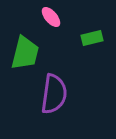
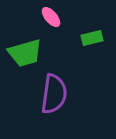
green trapezoid: rotated 60 degrees clockwise
